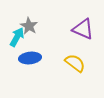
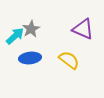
gray star: moved 2 px right, 3 px down; rotated 12 degrees clockwise
cyan arrow: moved 2 px left, 1 px up; rotated 18 degrees clockwise
yellow semicircle: moved 6 px left, 3 px up
